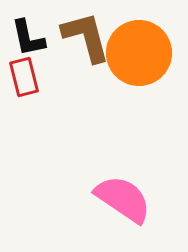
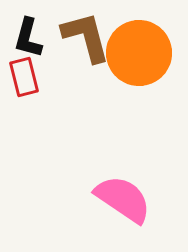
black L-shape: rotated 27 degrees clockwise
